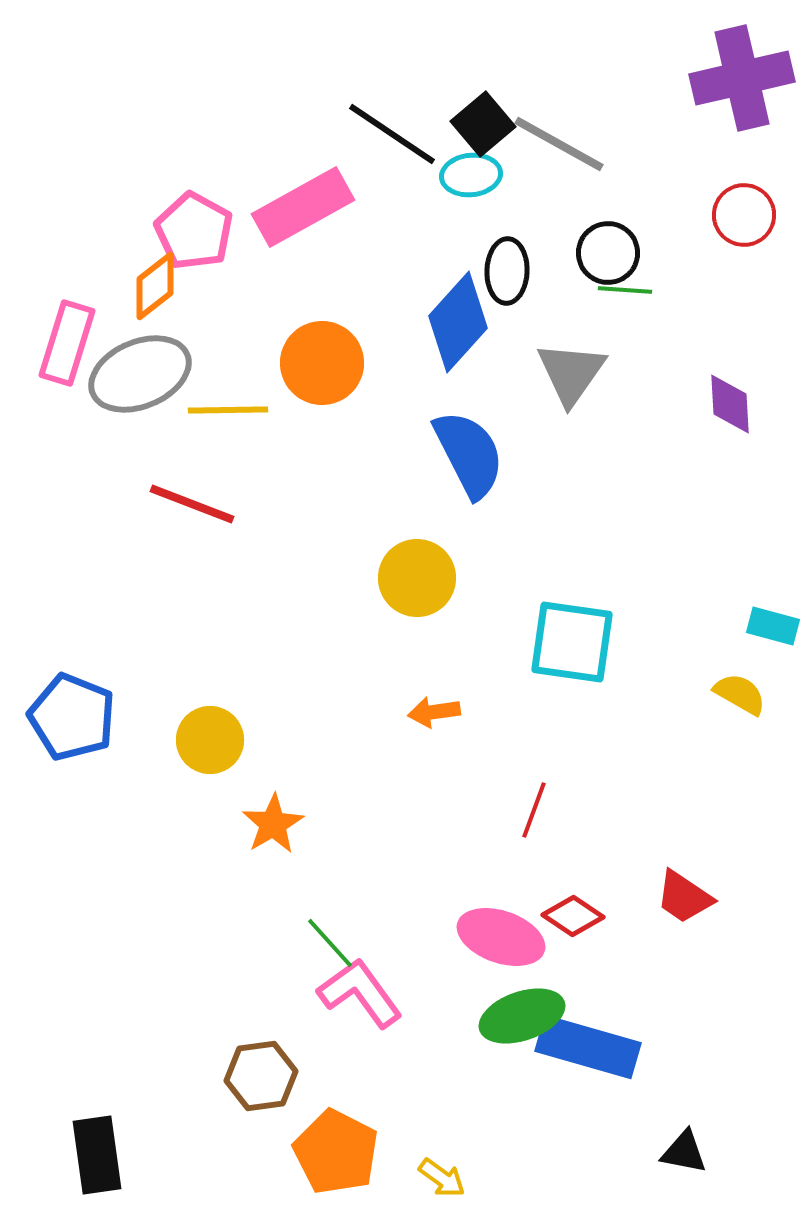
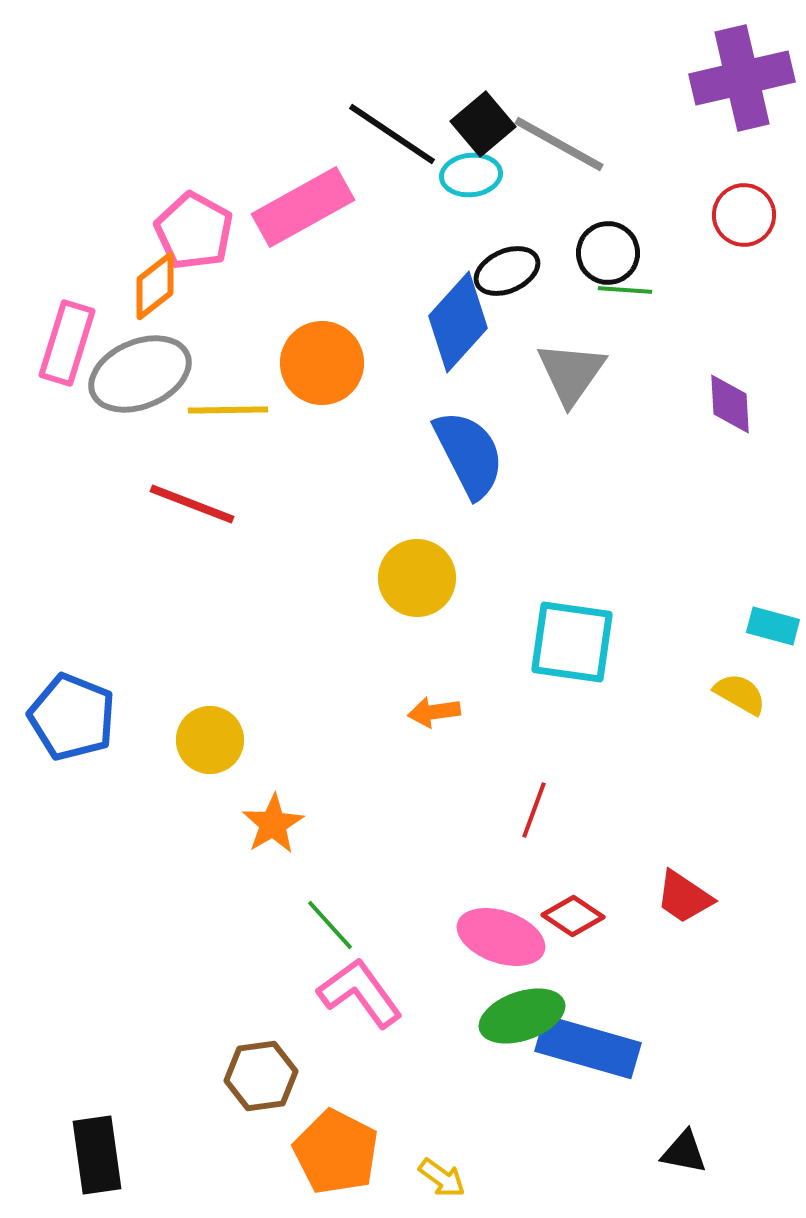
black ellipse at (507, 271): rotated 64 degrees clockwise
green line at (330, 943): moved 18 px up
